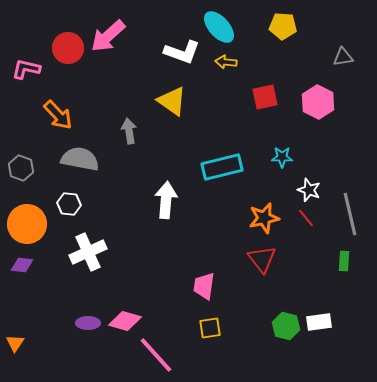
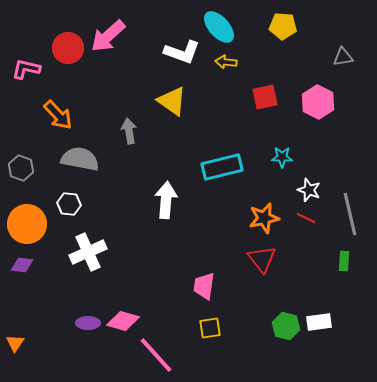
red line: rotated 24 degrees counterclockwise
pink diamond: moved 2 px left
